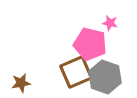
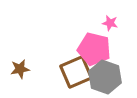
pink pentagon: moved 4 px right, 5 px down
brown star: moved 1 px left, 14 px up
